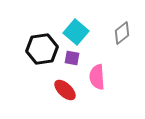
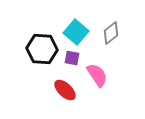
gray diamond: moved 11 px left
black hexagon: rotated 12 degrees clockwise
pink semicircle: moved 2 px up; rotated 150 degrees clockwise
